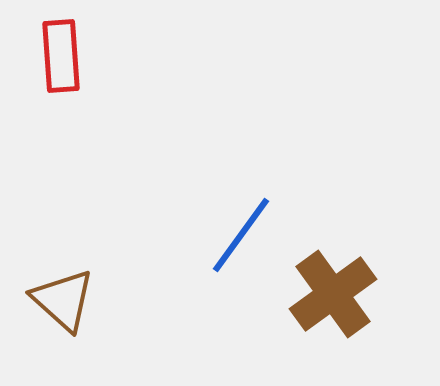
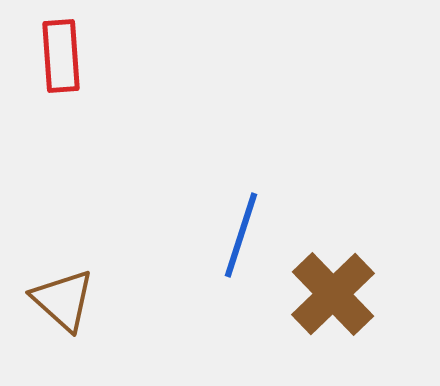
blue line: rotated 18 degrees counterclockwise
brown cross: rotated 8 degrees counterclockwise
